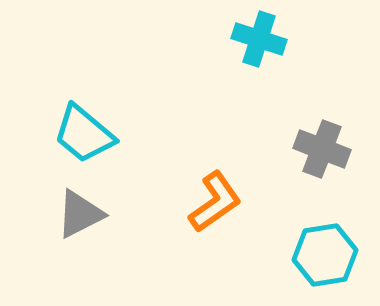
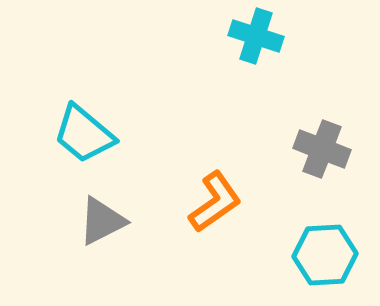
cyan cross: moved 3 px left, 3 px up
gray triangle: moved 22 px right, 7 px down
cyan hexagon: rotated 6 degrees clockwise
